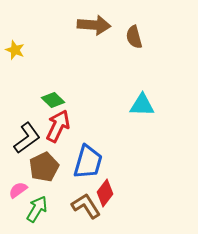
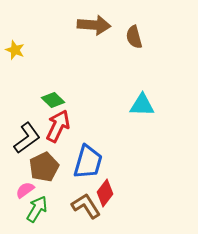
pink semicircle: moved 7 px right
